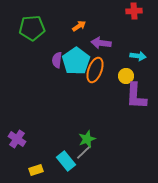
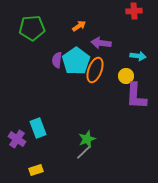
cyan rectangle: moved 28 px left, 33 px up; rotated 18 degrees clockwise
